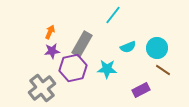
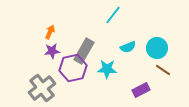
gray rectangle: moved 2 px right, 7 px down
